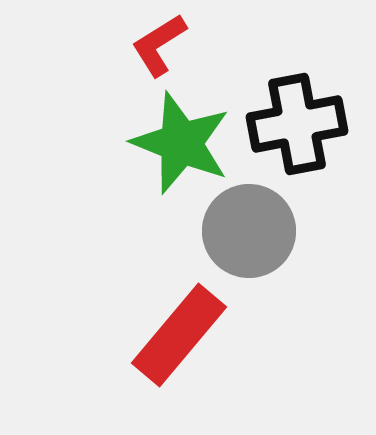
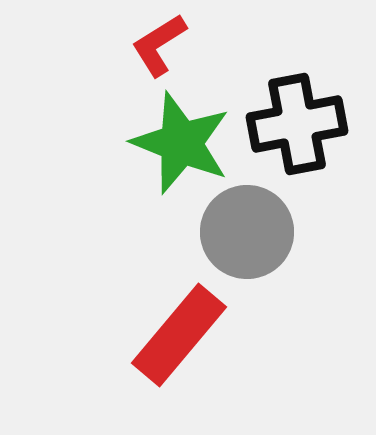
gray circle: moved 2 px left, 1 px down
